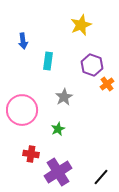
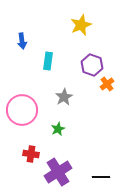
blue arrow: moved 1 px left
black line: rotated 48 degrees clockwise
